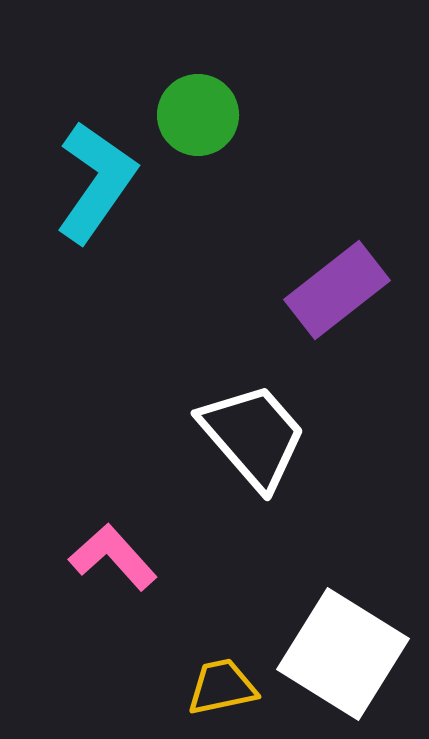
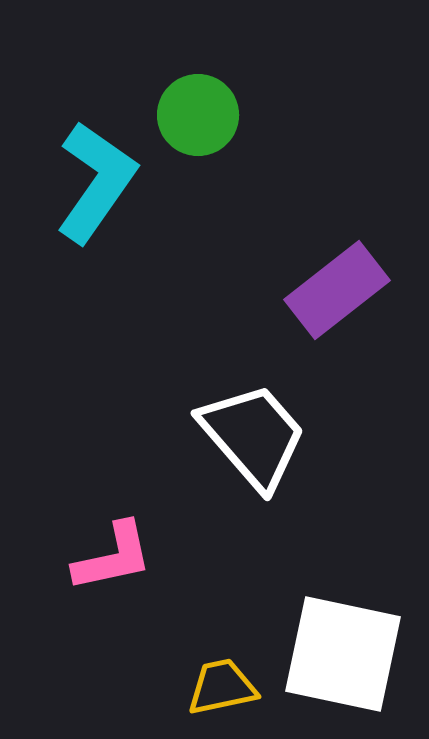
pink L-shape: rotated 120 degrees clockwise
white square: rotated 20 degrees counterclockwise
